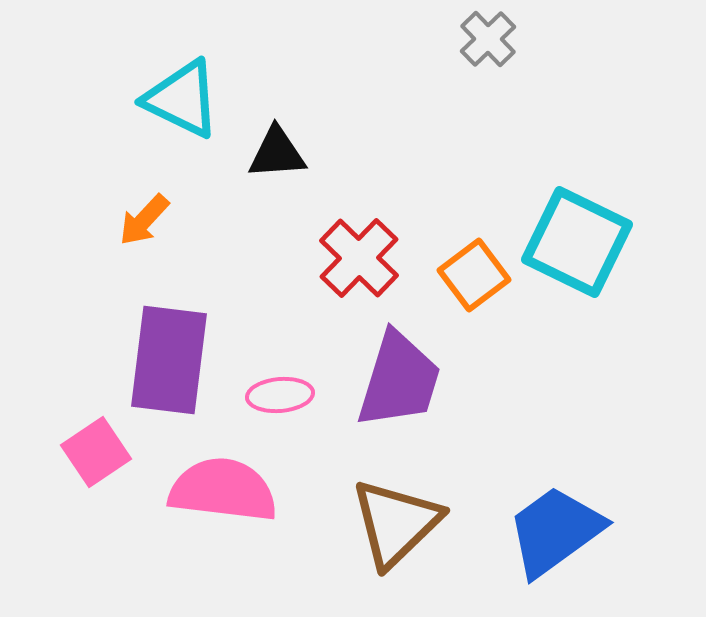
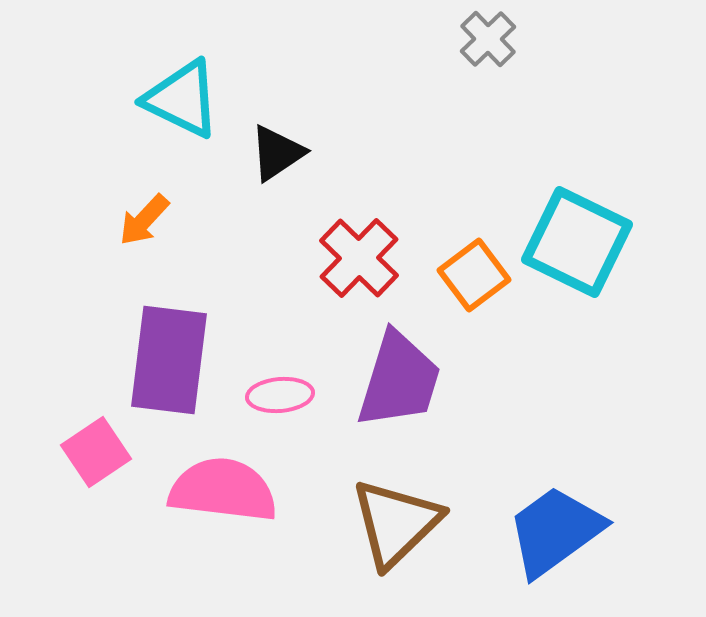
black triangle: rotated 30 degrees counterclockwise
